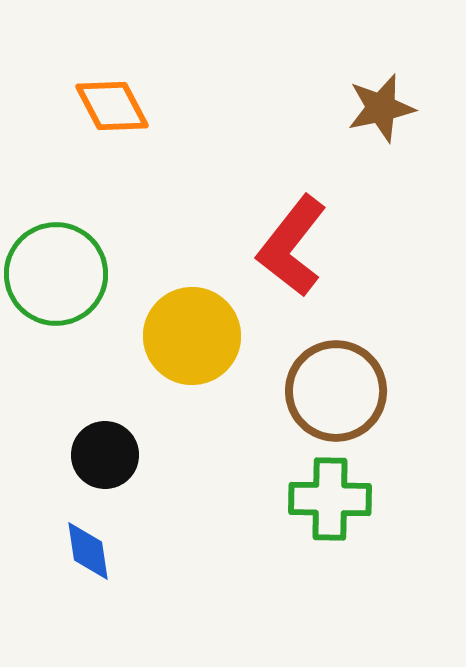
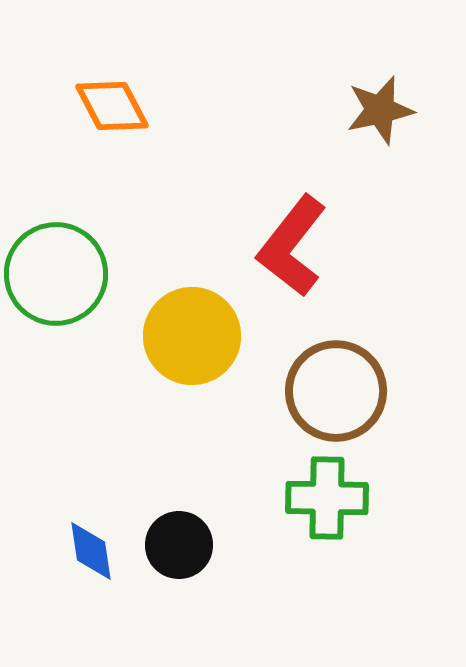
brown star: moved 1 px left, 2 px down
black circle: moved 74 px right, 90 px down
green cross: moved 3 px left, 1 px up
blue diamond: moved 3 px right
